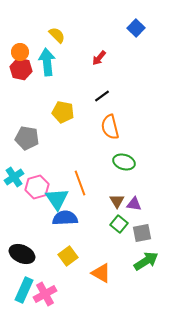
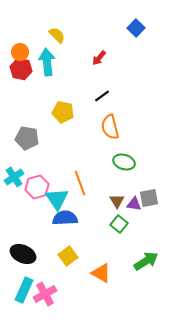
gray square: moved 7 px right, 35 px up
black ellipse: moved 1 px right
